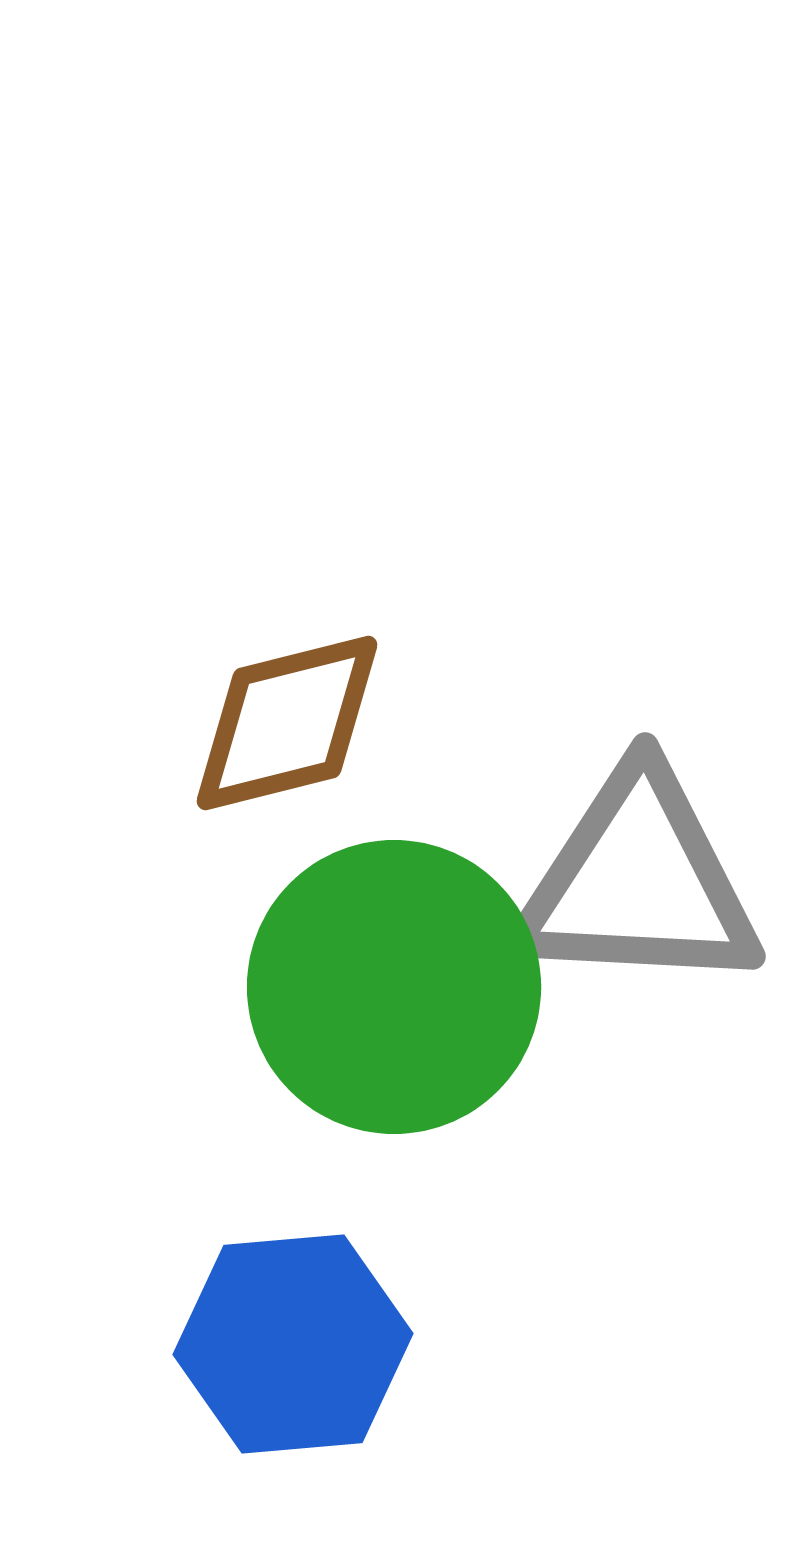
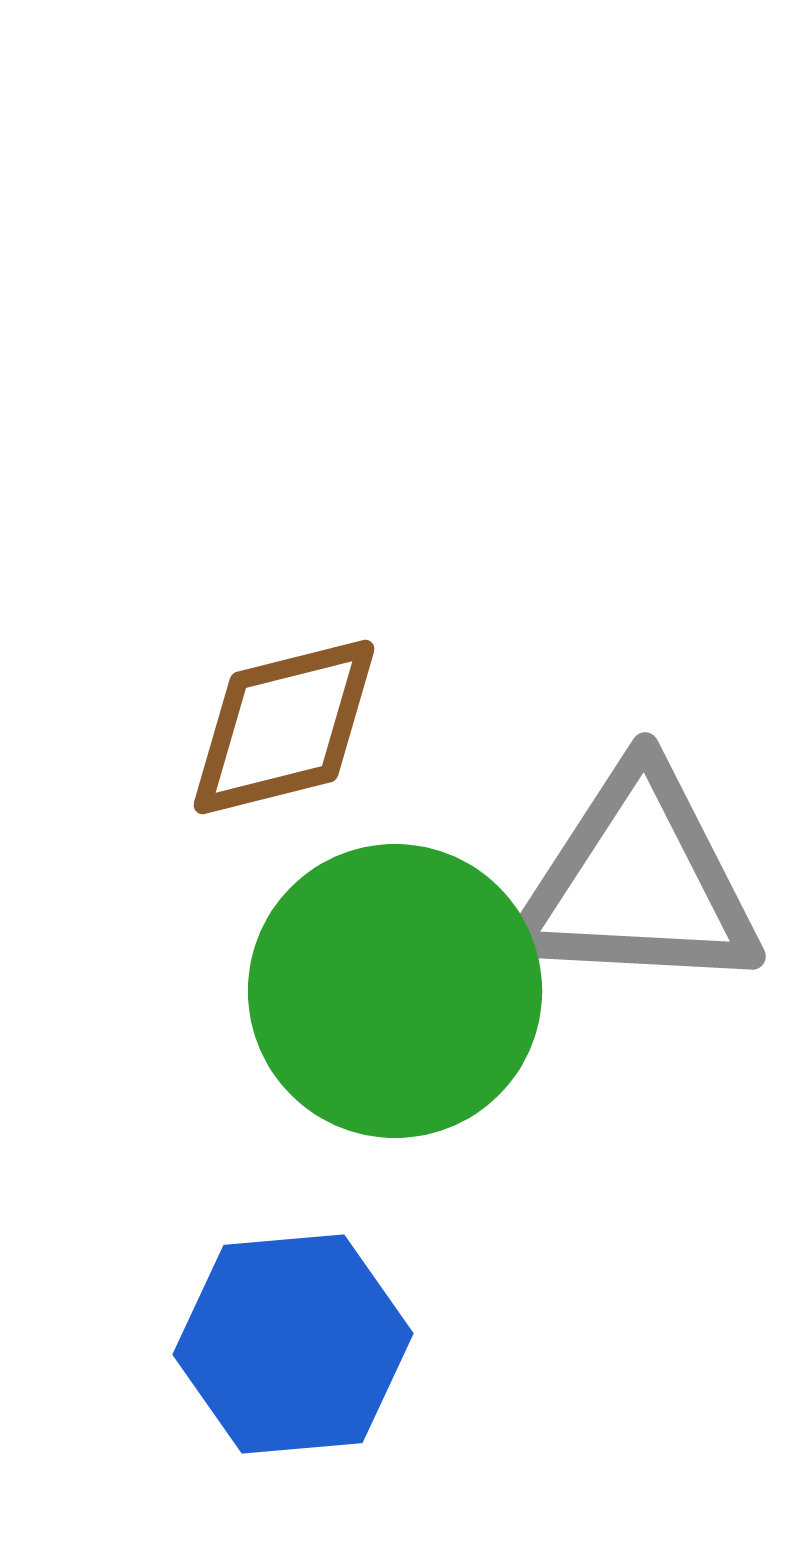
brown diamond: moved 3 px left, 4 px down
green circle: moved 1 px right, 4 px down
